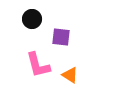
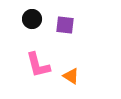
purple square: moved 4 px right, 12 px up
orange triangle: moved 1 px right, 1 px down
